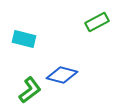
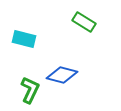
green rectangle: moved 13 px left; rotated 60 degrees clockwise
green L-shape: rotated 28 degrees counterclockwise
